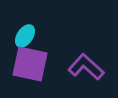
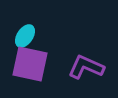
purple L-shape: rotated 18 degrees counterclockwise
